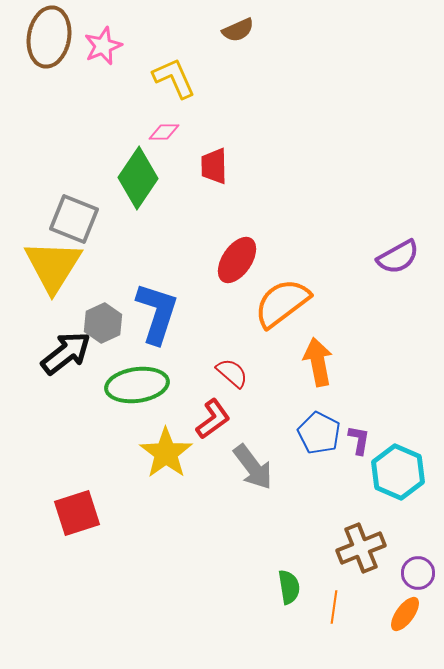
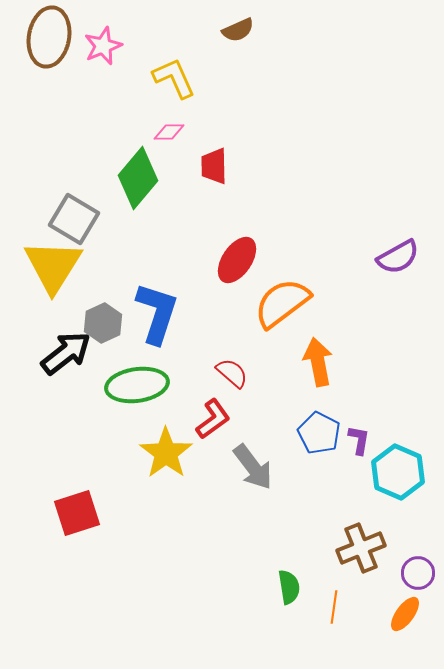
pink diamond: moved 5 px right
green diamond: rotated 6 degrees clockwise
gray square: rotated 9 degrees clockwise
